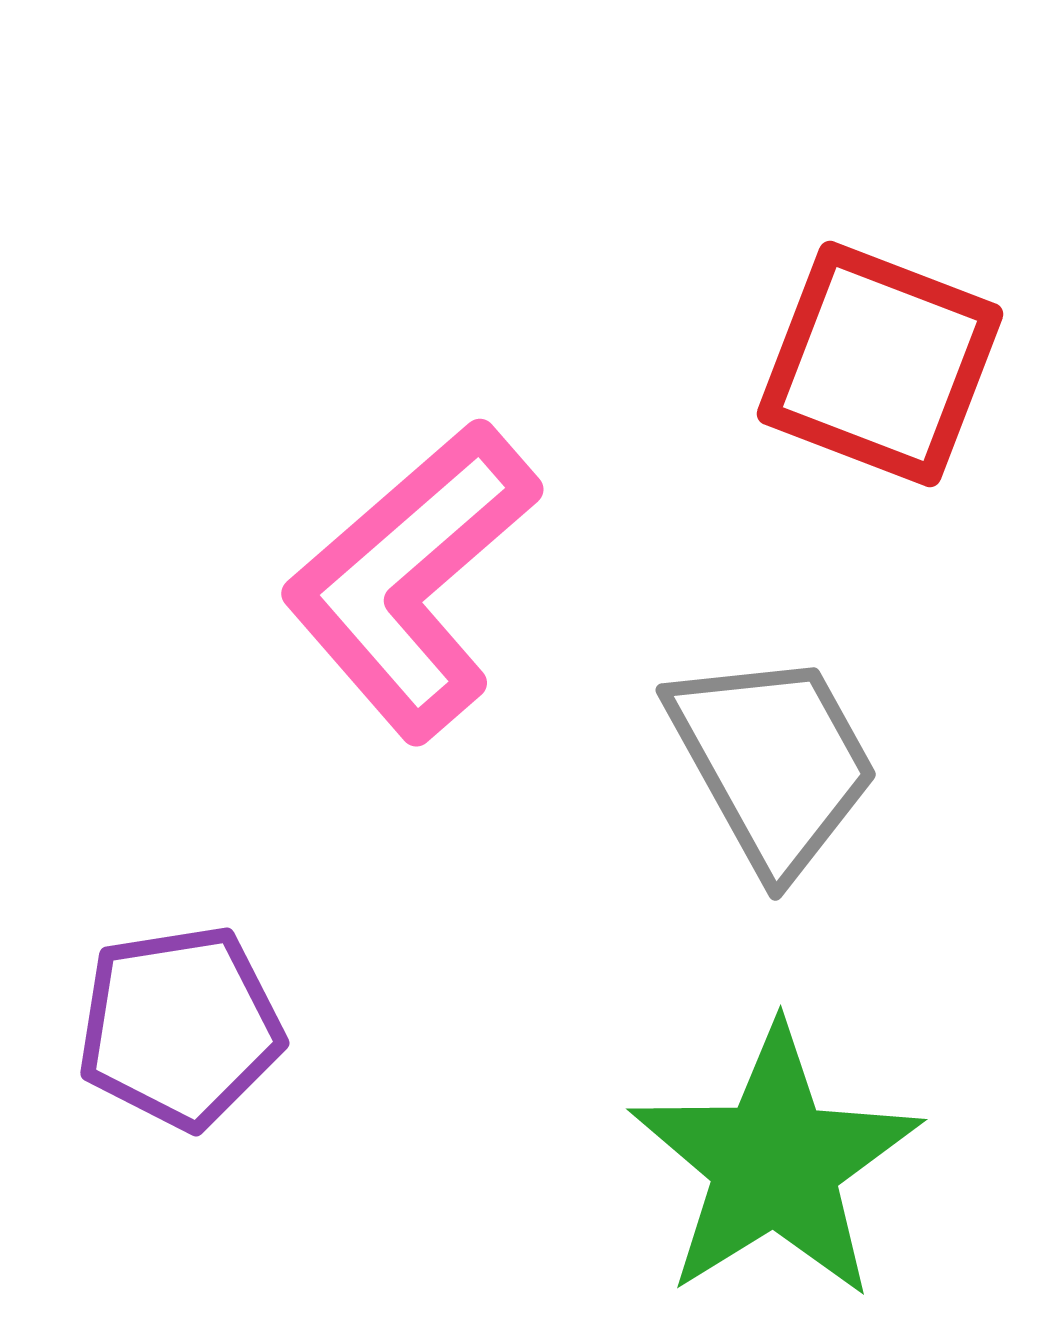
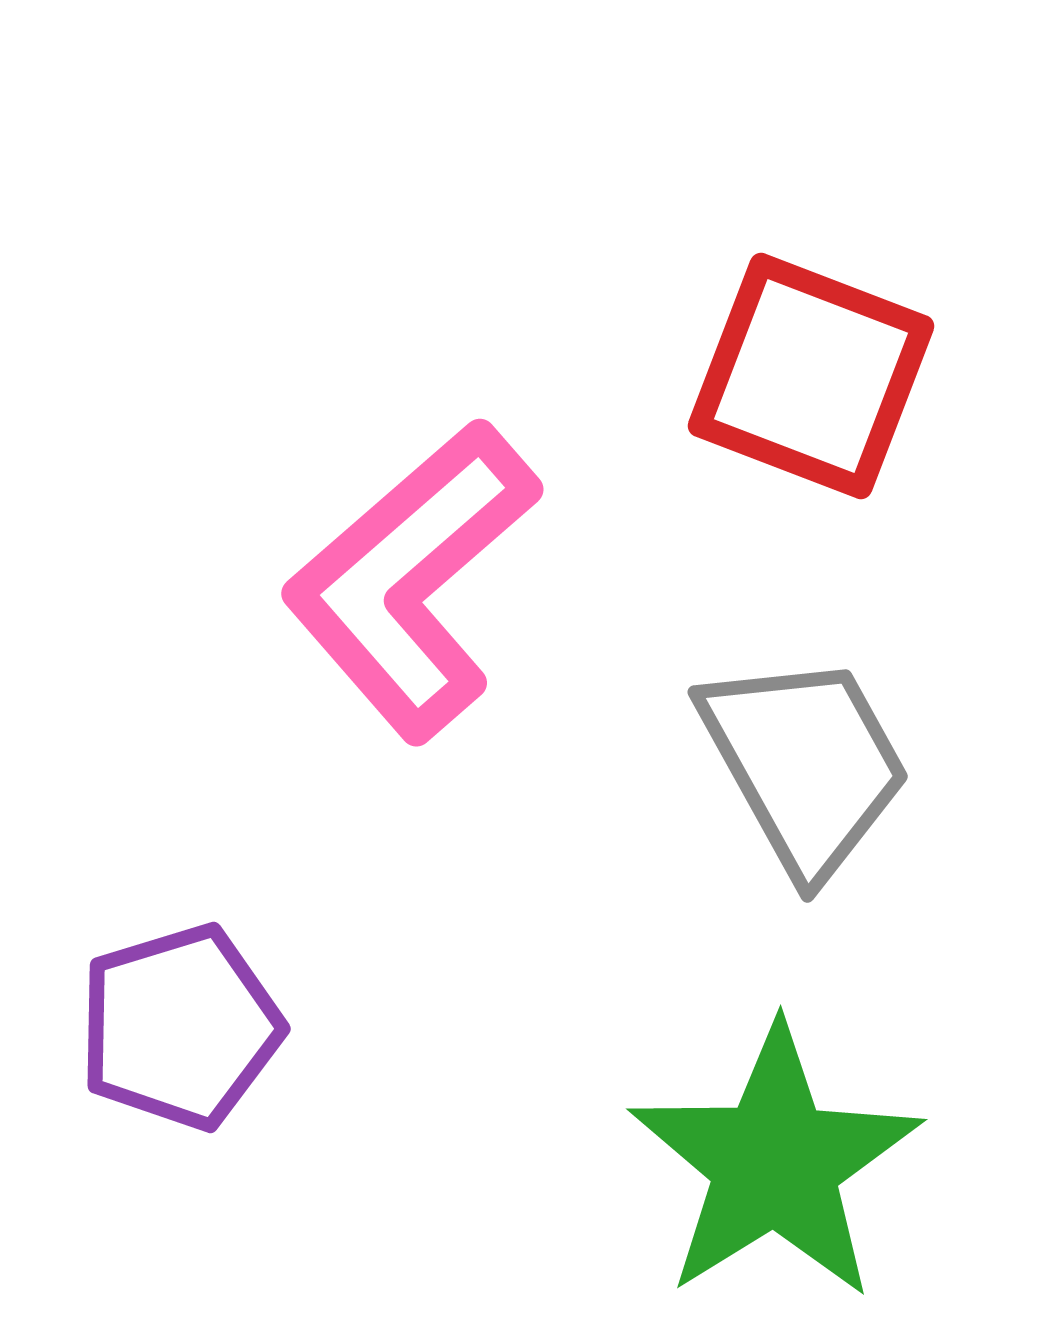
red square: moved 69 px left, 12 px down
gray trapezoid: moved 32 px right, 2 px down
purple pentagon: rotated 8 degrees counterclockwise
